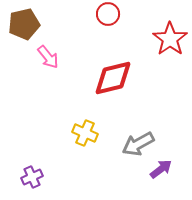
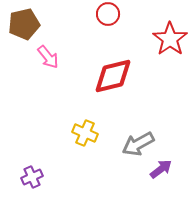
red diamond: moved 2 px up
